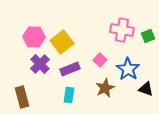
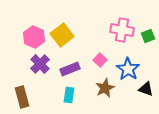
pink hexagon: rotated 20 degrees clockwise
yellow square: moved 7 px up
